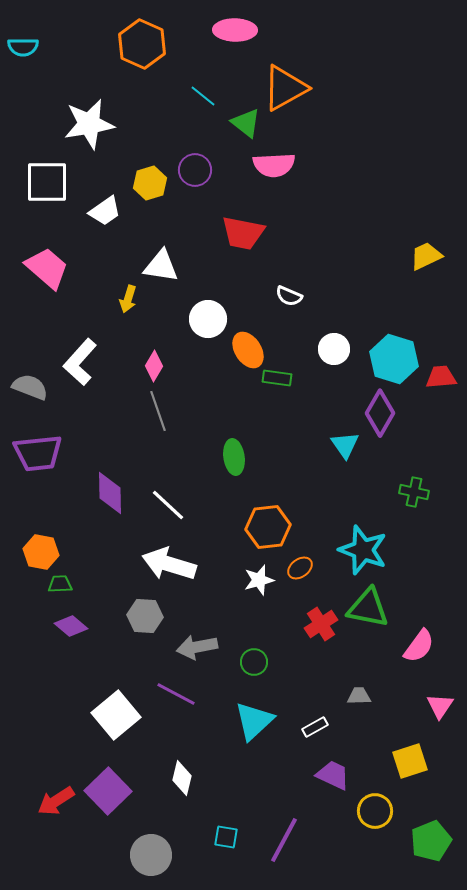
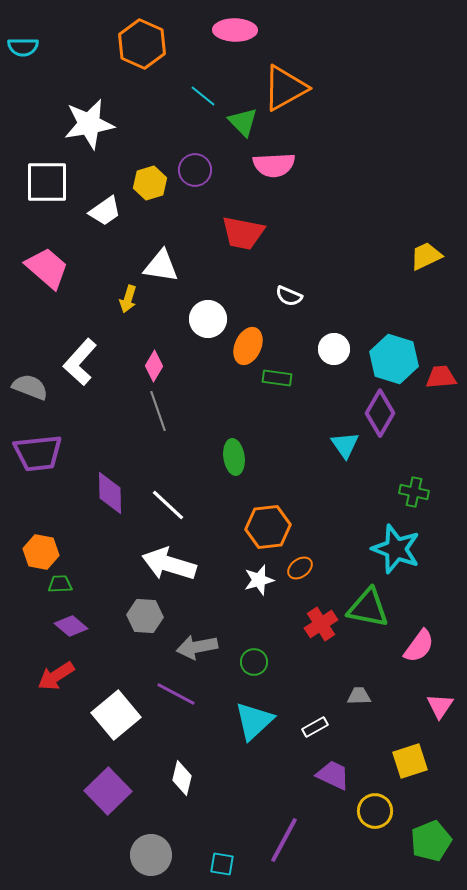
green triangle at (246, 123): moved 3 px left, 1 px up; rotated 8 degrees clockwise
orange ellipse at (248, 350): moved 4 px up; rotated 57 degrees clockwise
cyan star at (363, 550): moved 33 px right, 1 px up
red arrow at (56, 801): moved 125 px up
cyan square at (226, 837): moved 4 px left, 27 px down
